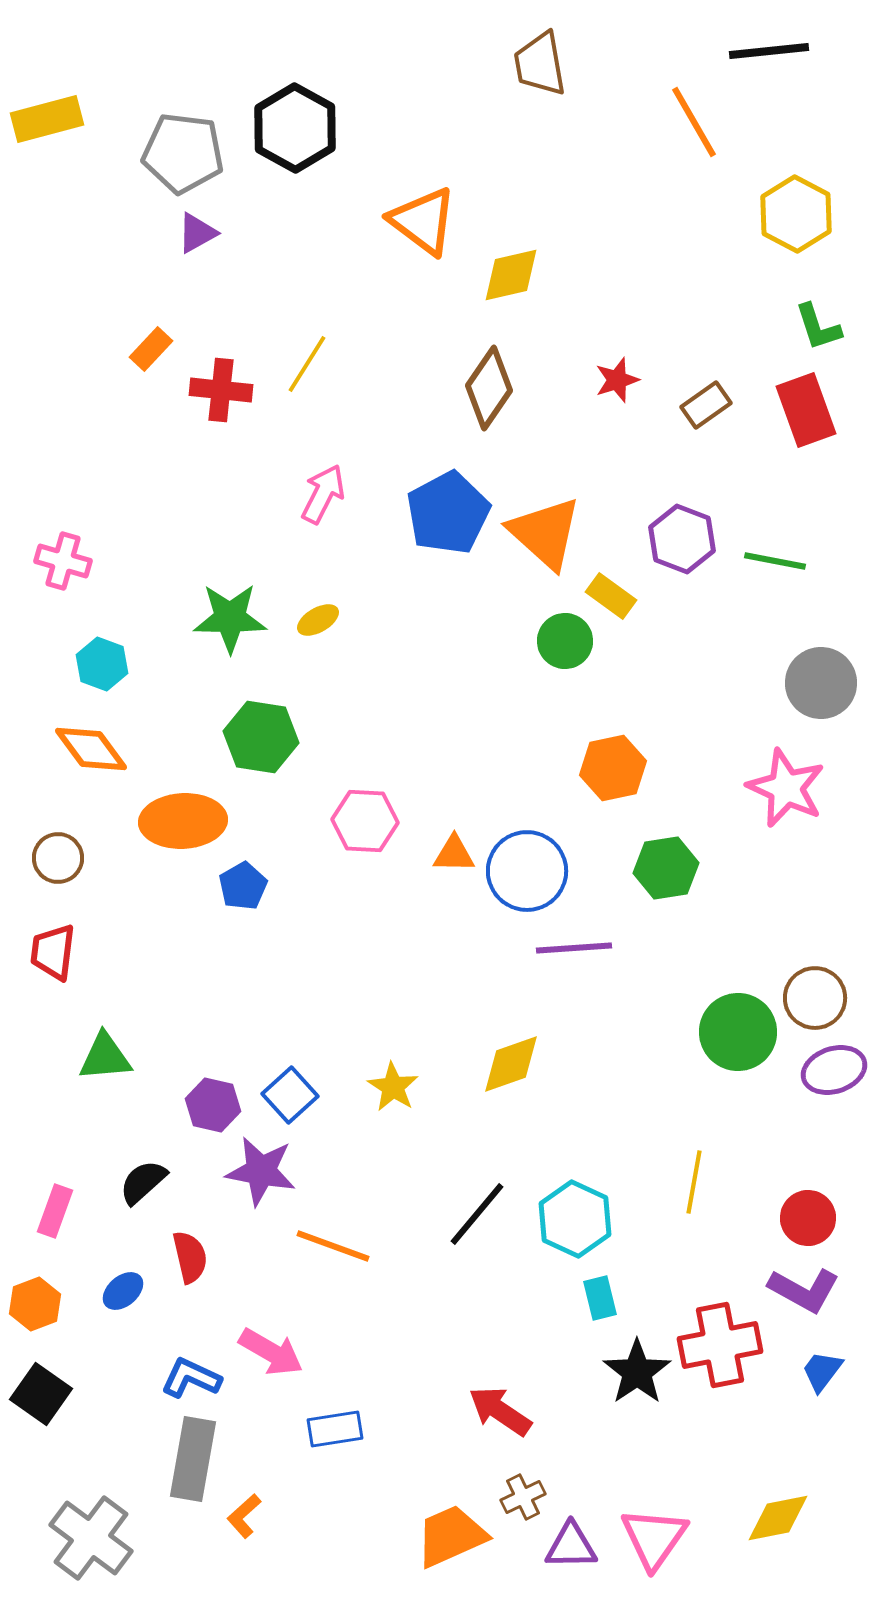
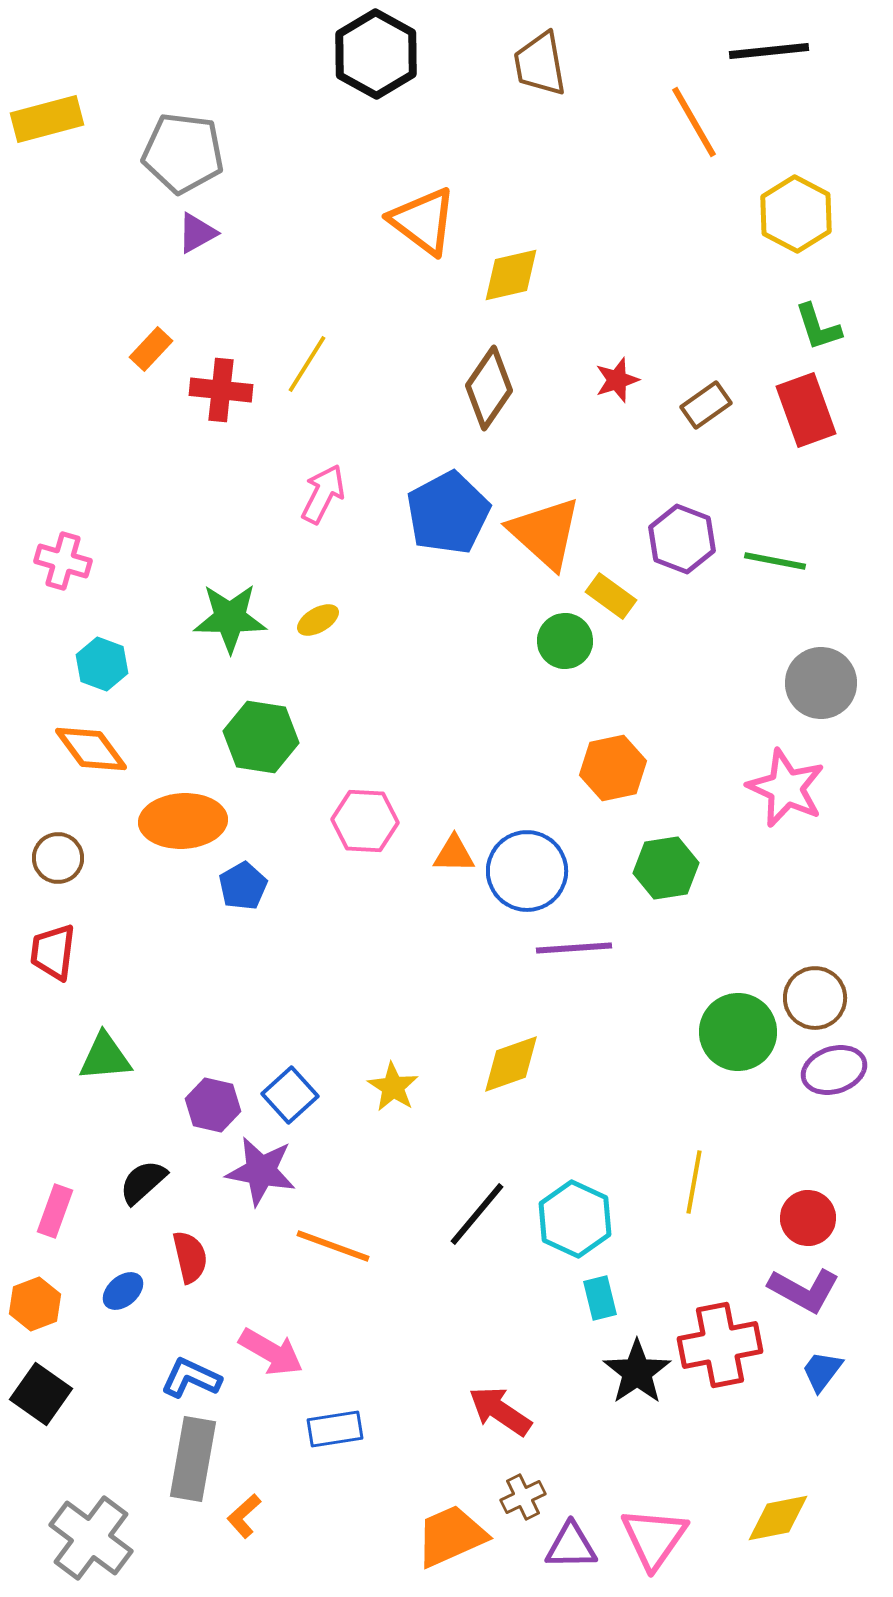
black hexagon at (295, 128): moved 81 px right, 74 px up
